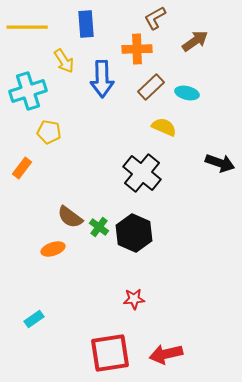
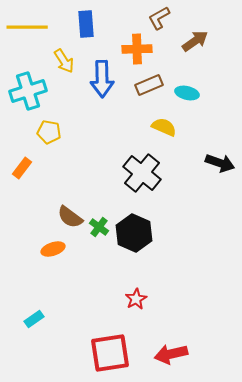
brown L-shape: moved 4 px right
brown rectangle: moved 2 px left, 2 px up; rotated 20 degrees clockwise
red star: moved 2 px right; rotated 25 degrees counterclockwise
red arrow: moved 5 px right
